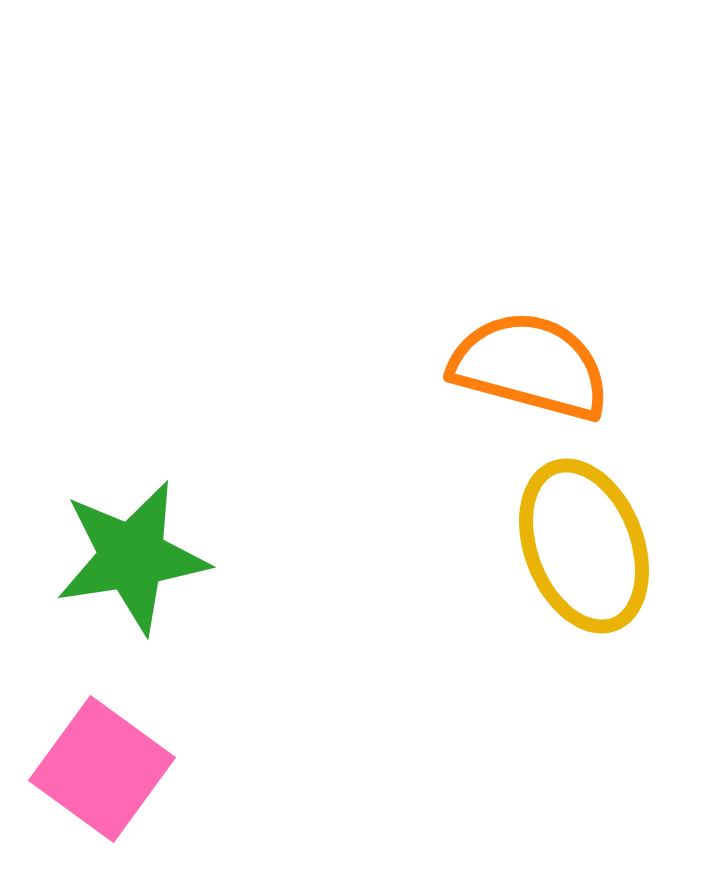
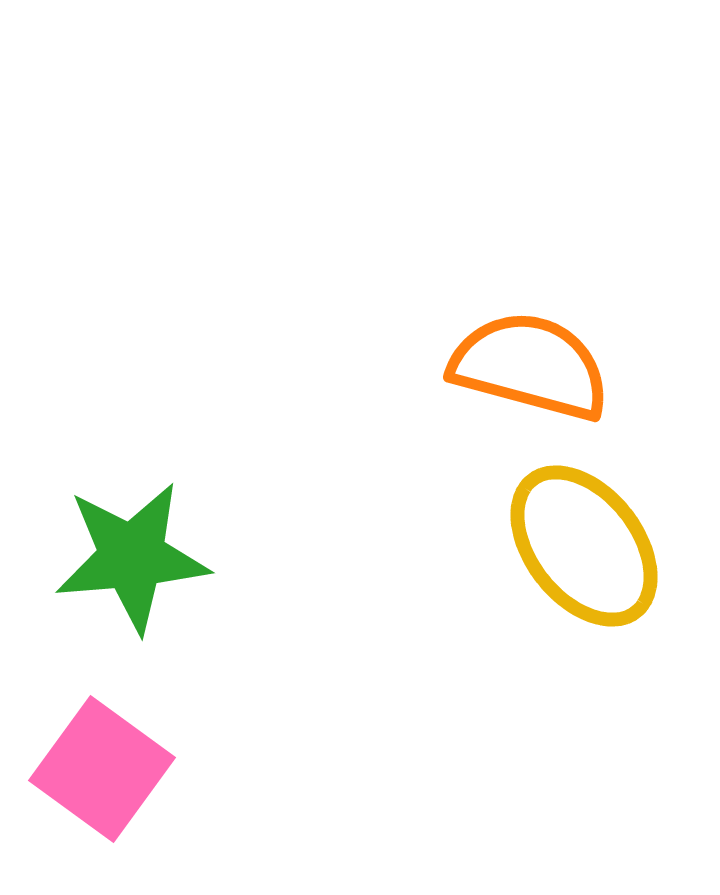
yellow ellipse: rotated 17 degrees counterclockwise
green star: rotated 4 degrees clockwise
